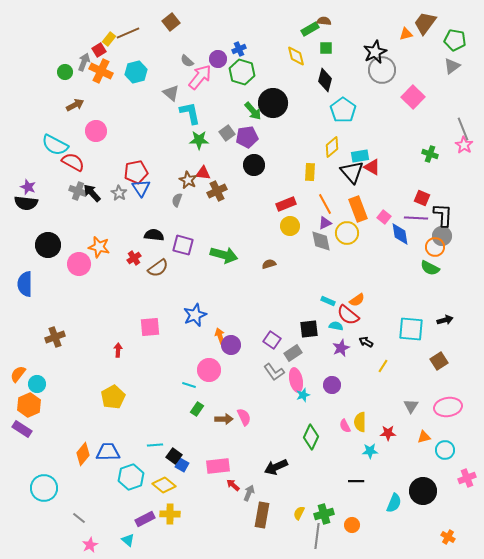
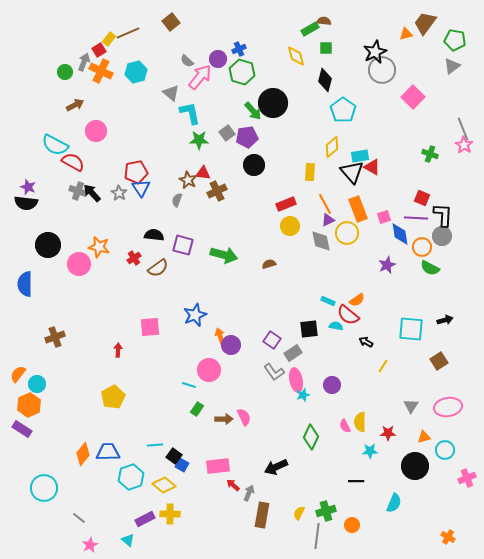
pink square at (384, 217): rotated 32 degrees clockwise
purple triangle at (325, 223): moved 3 px right, 3 px up
orange circle at (435, 247): moved 13 px left
purple star at (341, 348): moved 46 px right, 83 px up
black circle at (423, 491): moved 8 px left, 25 px up
green cross at (324, 514): moved 2 px right, 3 px up
